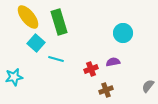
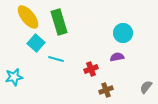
purple semicircle: moved 4 px right, 5 px up
gray semicircle: moved 2 px left, 1 px down
